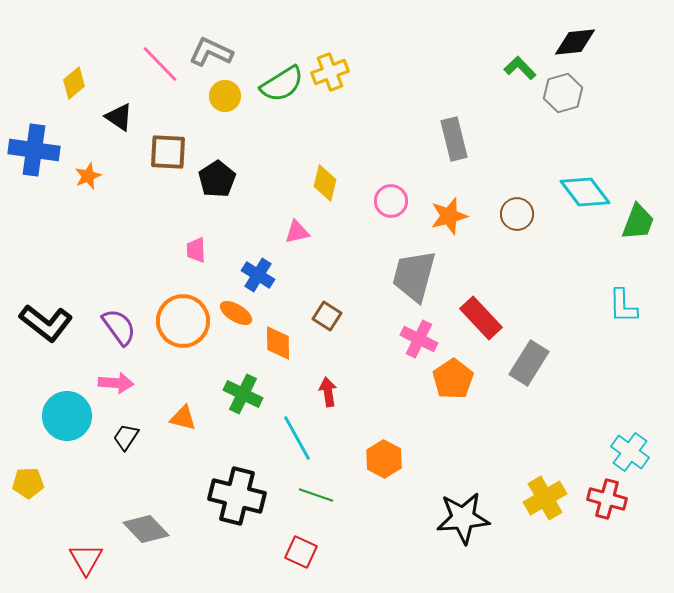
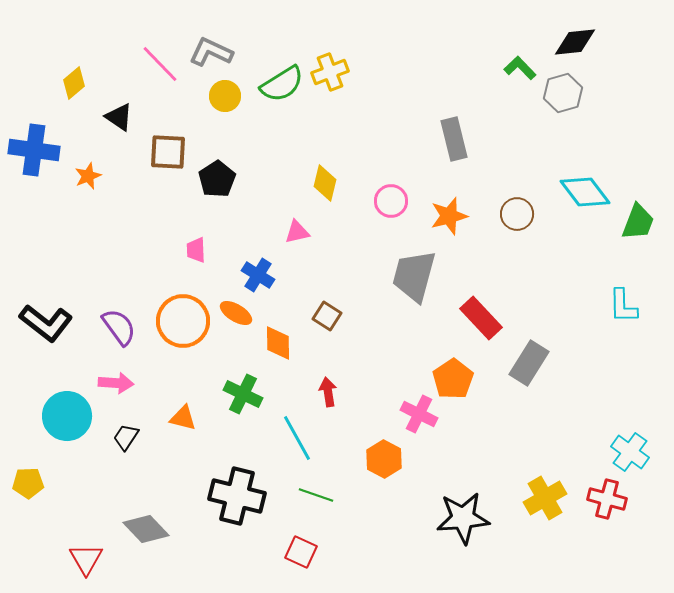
pink cross at (419, 339): moved 75 px down
